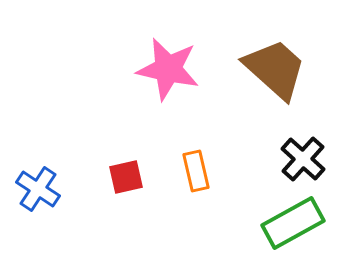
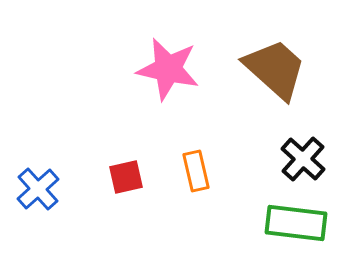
blue cross: rotated 15 degrees clockwise
green rectangle: moved 3 px right; rotated 36 degrees clockwise
